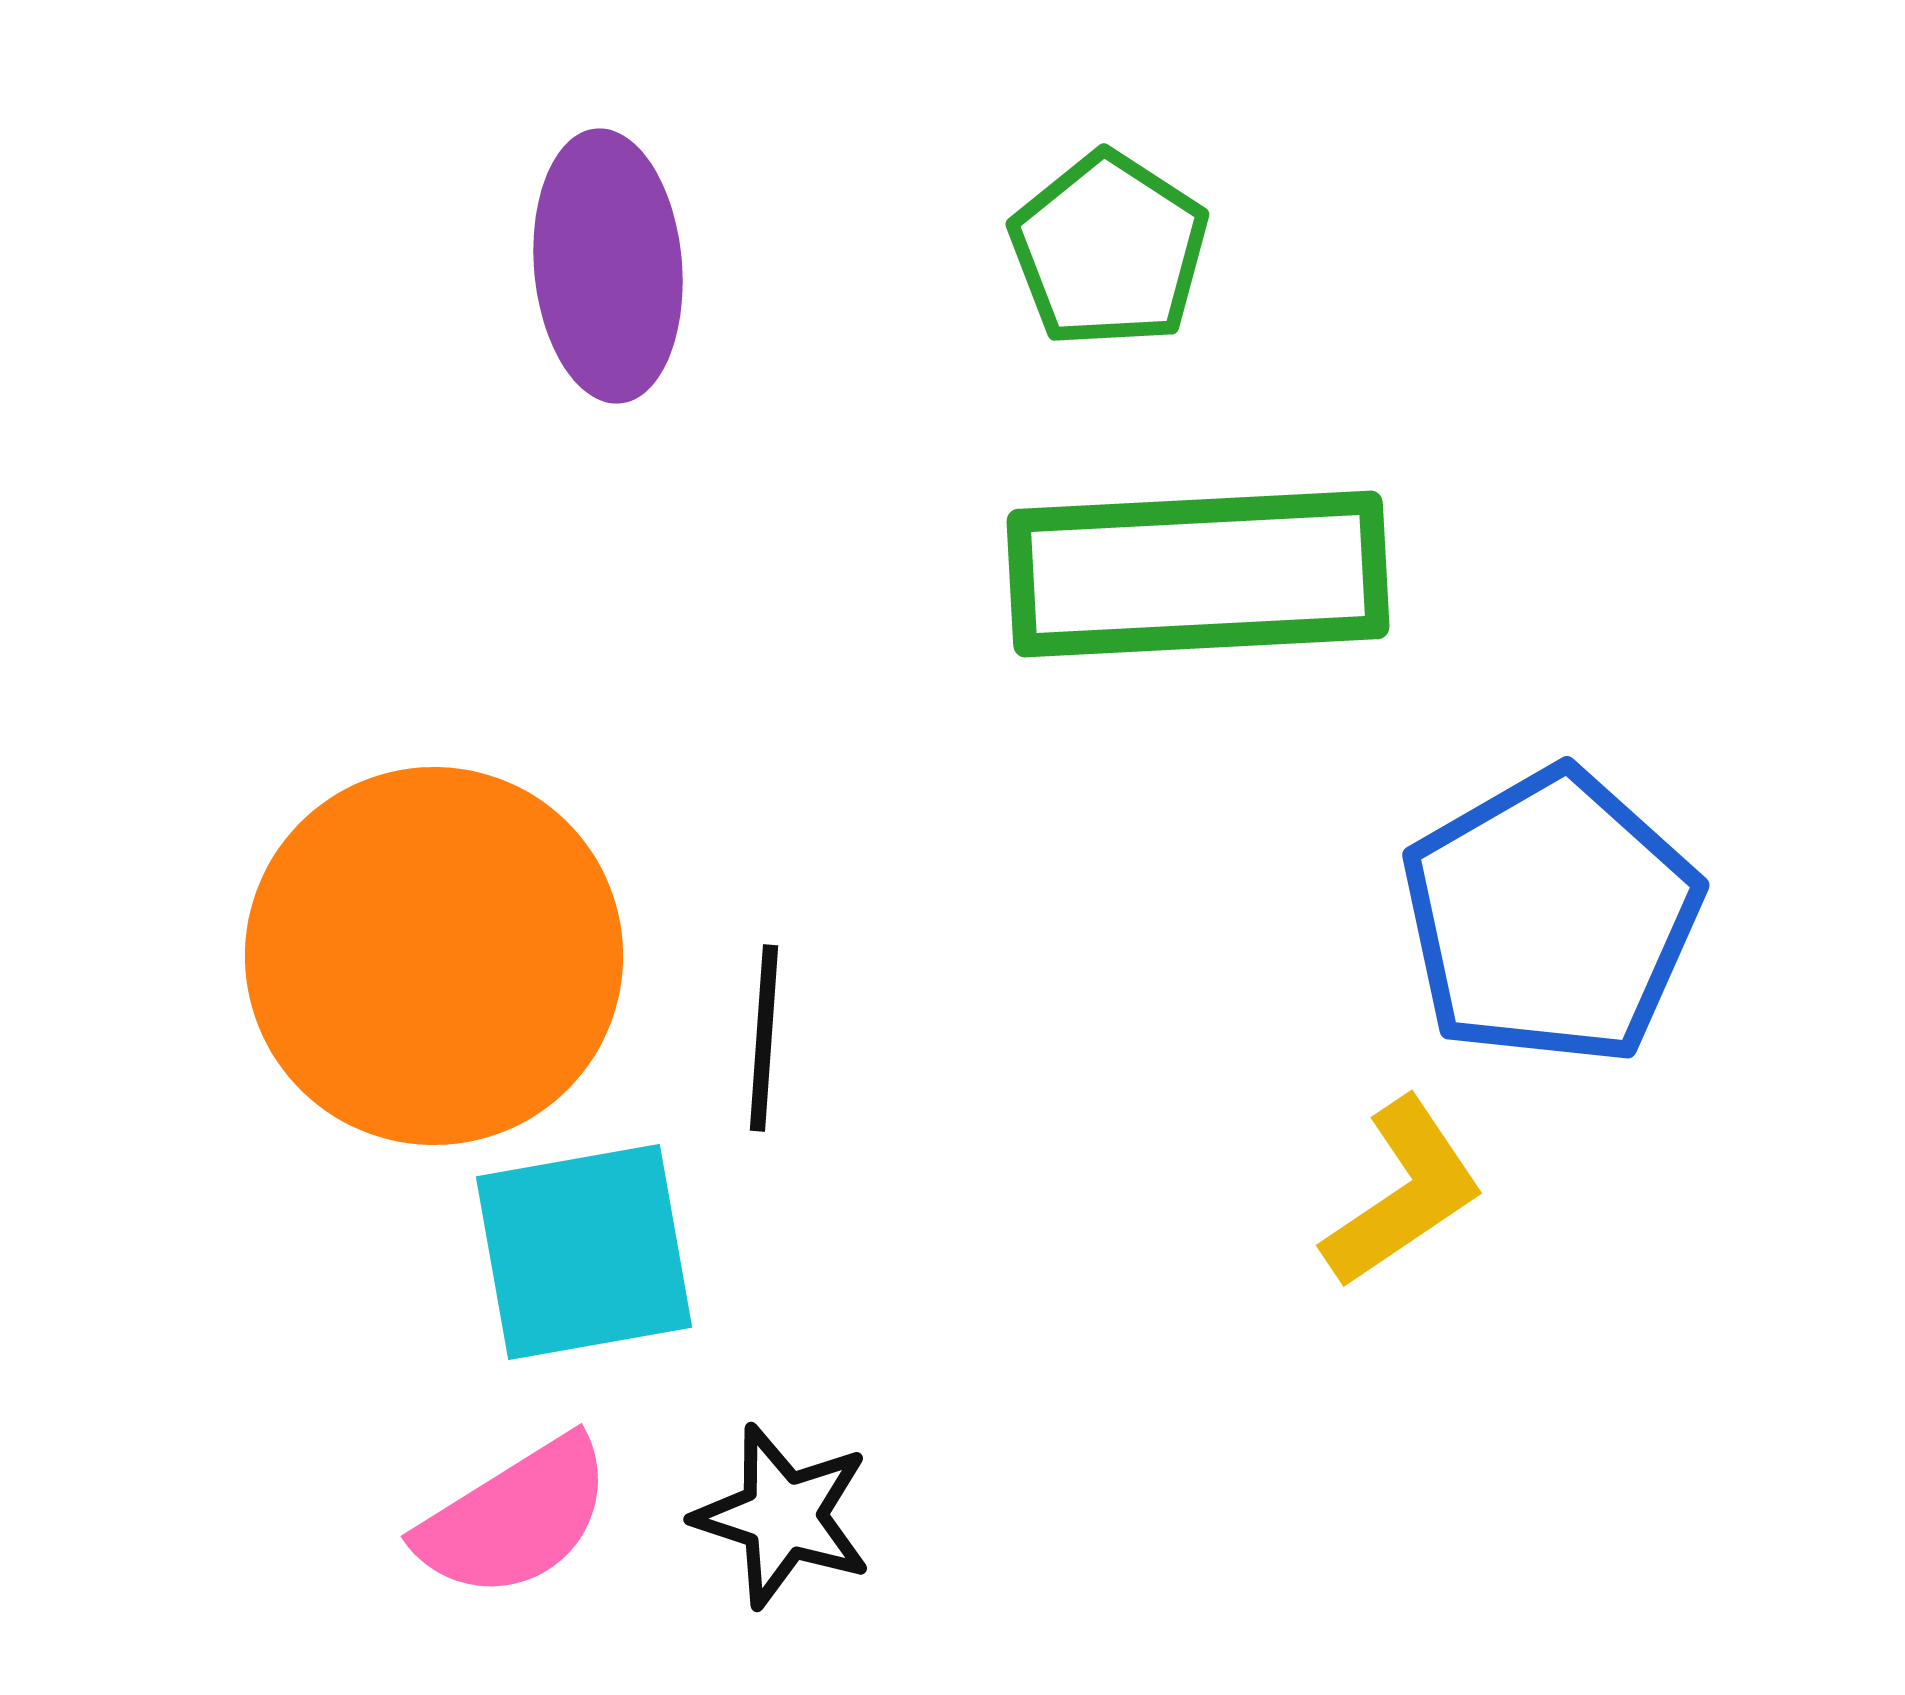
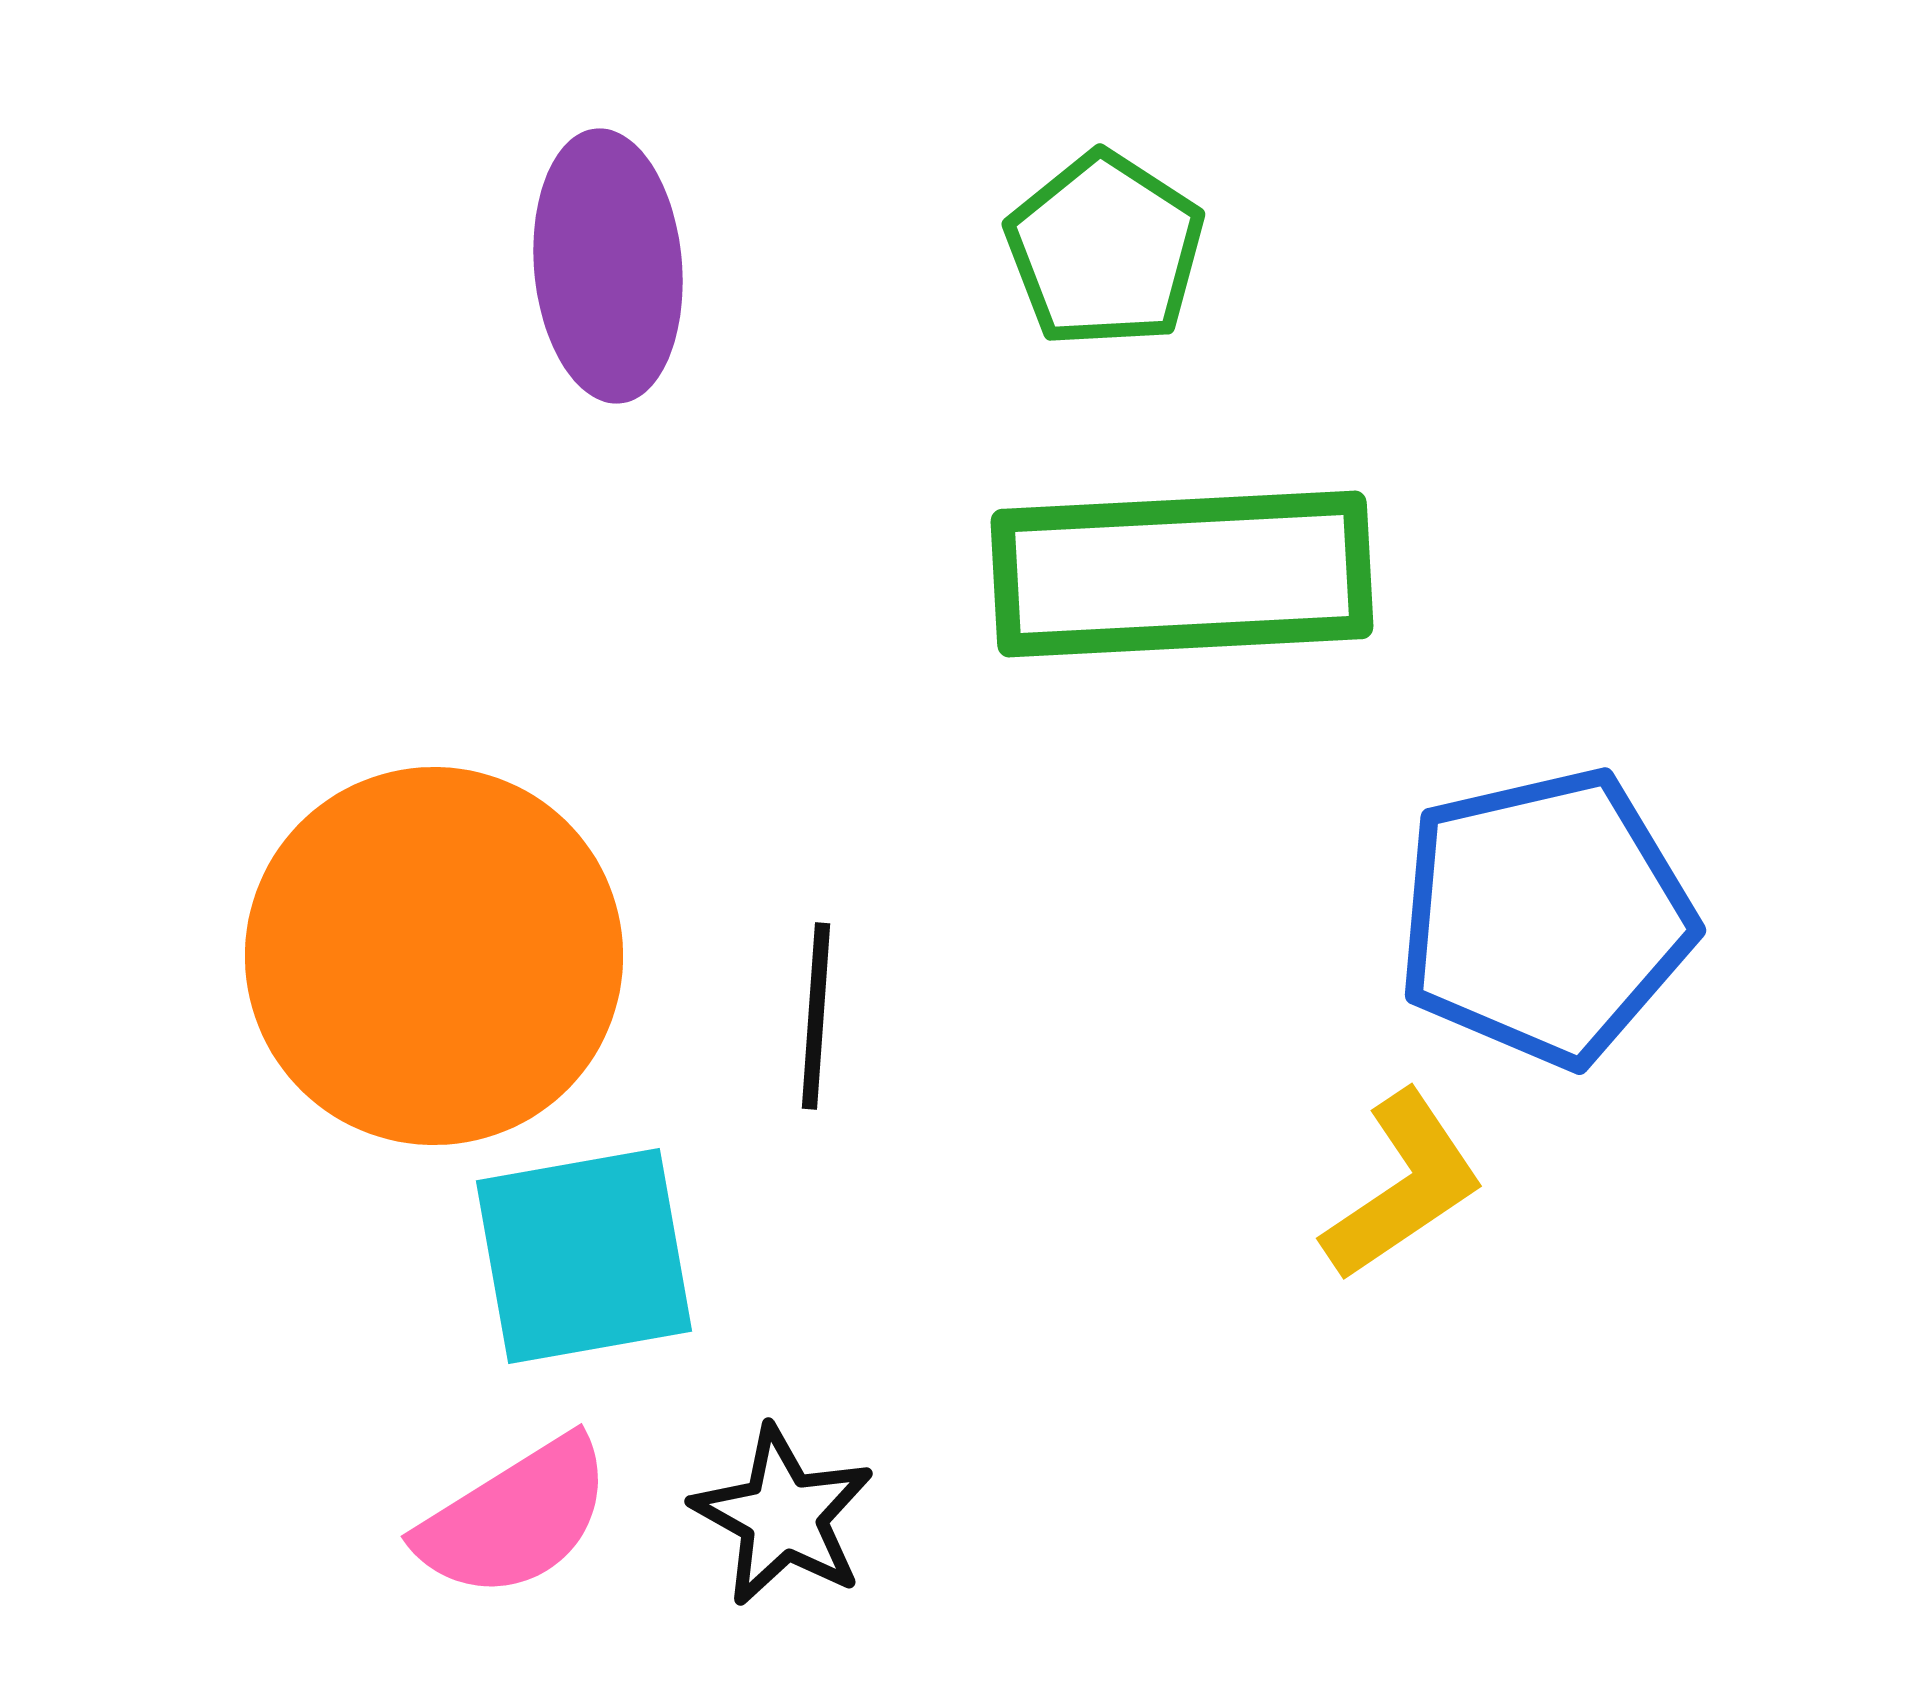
green pentagon: moved 4 px left
green rectangle: moved 16 px left
blue pentagon: moved 6 px left; rotated 17 degrees clockwise
black line: moved 52 px right, 22 px up
yellow L-shape: moved 7 px up
cyan square: moved 4 px down
black star: rotated 11 degrees clockwise
